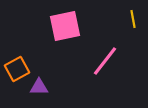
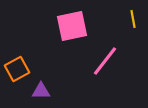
pink square: moved 7 px right
purple triangle: moved 2 px right, 4 px down
